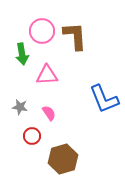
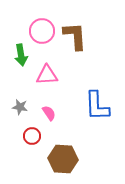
green arrow: moved 1 px left, 1 px down
blue L-shape: moved 7 px left, 7 px down; rotated 20 degrees clockwise
brown hexagon: rotated 20 degrees clockwise
